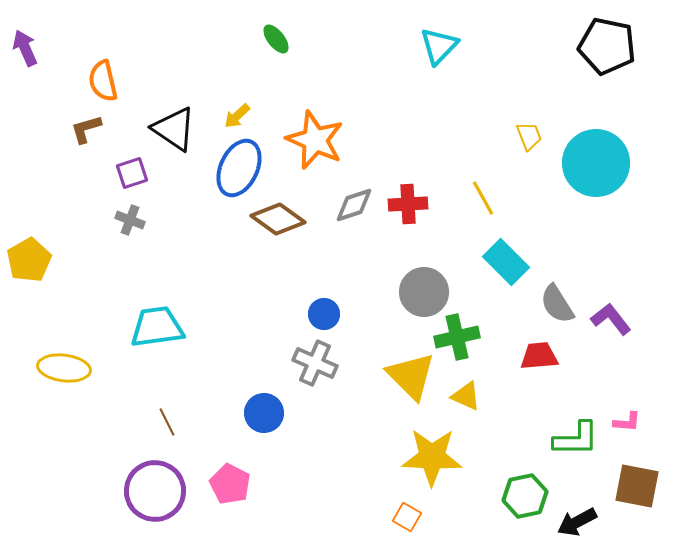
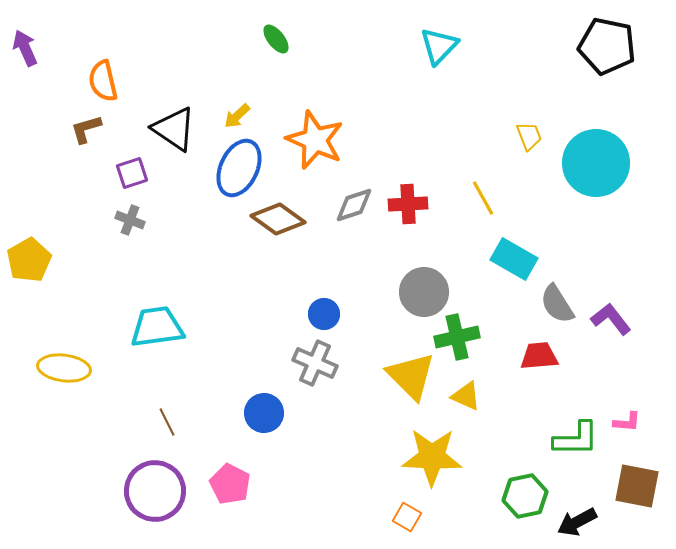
cyan rectangle at (506, 262): moved 8 px right, 3 px up; rotated 15 degrees counterclockwise
